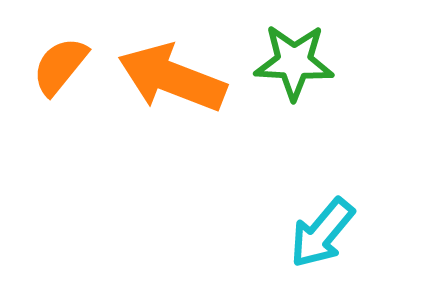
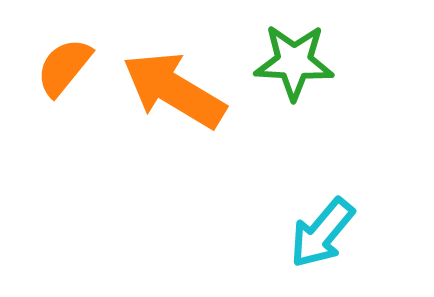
orange semicircle: moved 4 px right, 1 px down
orange arrow: moved 2 px right, 12 px down; rotated 10 degrees clockwise
